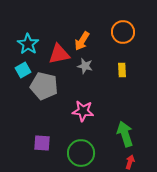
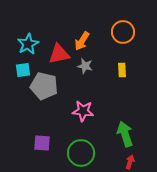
cyan star: rotated 10 degrees clockwise
cyan square: rotated 21 degrees clockwise
